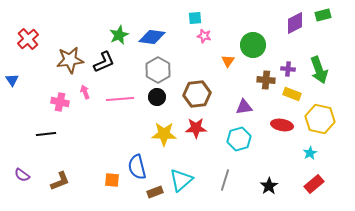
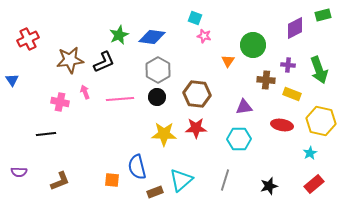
cyan square: rotated 24 degrees clockwise
purple diamond: moved 5 px down
red cross: rotated 15 degrees clockwise
purple cross: moved 4 px up
brown hexagon: rotated 12 degrees clockwise
yellow hexagon: moved 1 px right, 2 px down
cyan hexagon: rotated 15 degrees clockwise
purple semicircle: moved 3 px left, 3 px up; rotated 35 degrees counterclockwise
black star: rotated 18 degrees clockwise
